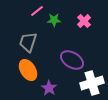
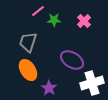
pink line: moved 1 px right
